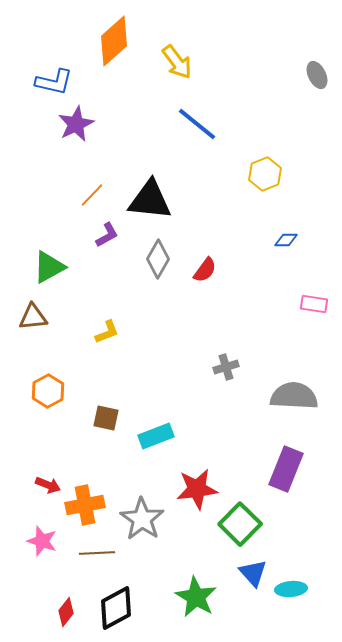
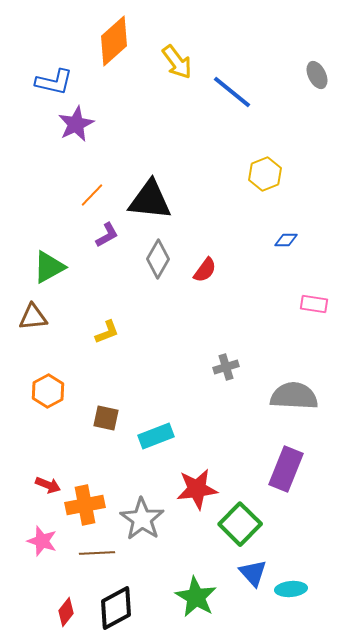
blue line: moved 35 px right, 32 px up
